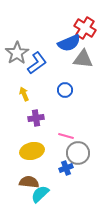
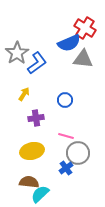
blue circle: moved 10 px down
yellow arrow: rotated 56 degrees clockwise
blue cross: rotated 16 degrees counterclockwise
